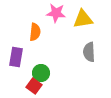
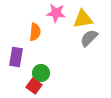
gray semicircle: moved 14 px up; rotated 48 degrees clockwise
